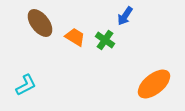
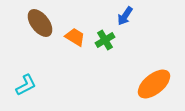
green cross: rotated 24 degrees clockwise
